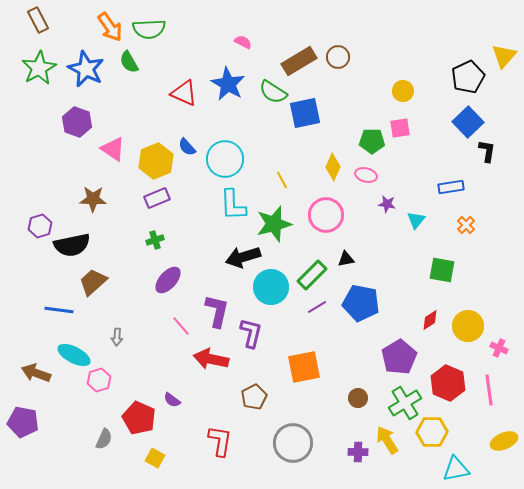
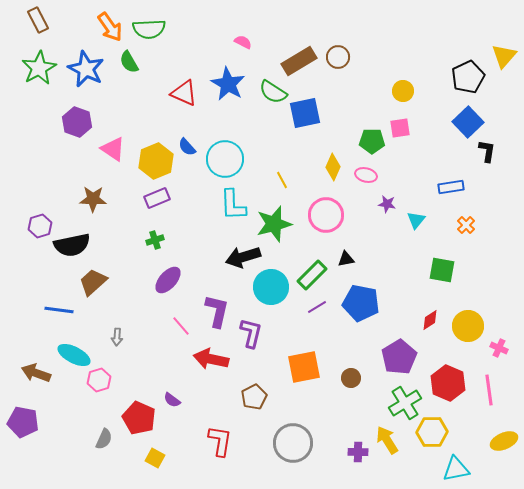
brown circle at (358, 398): moved 7 px left, 20 px up
